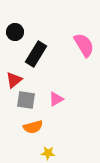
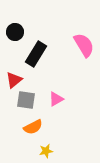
orange semicircle: rotated 12 degrees counterclockwise
yellow star: moved 2 px left, 2 px up; rotated 16 degrees counterclockwise
